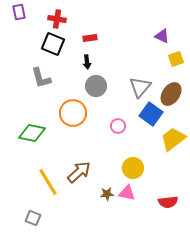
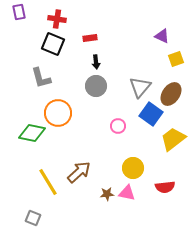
black arrow: moved 9 px right
orange circle: moved 15 px left
red semicircle: moved 3 px left, 15 px up
